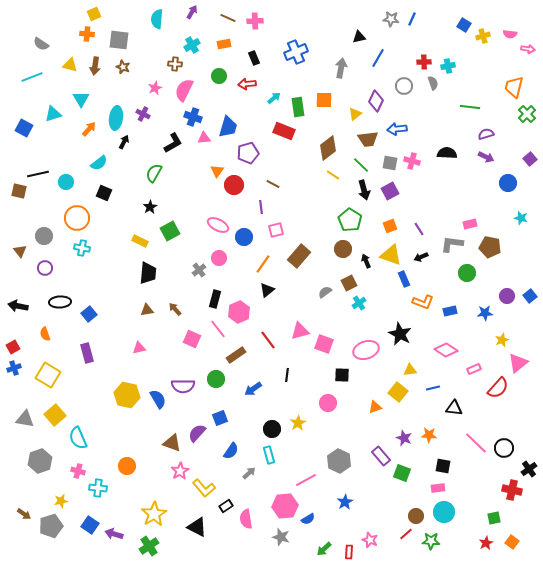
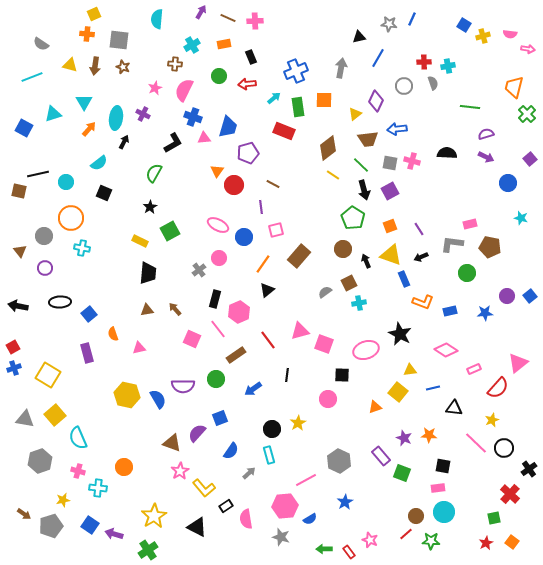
purple arrow at (192, 12): moved 9 px right
gray star at (391, 19): moved 2 px left, 5 px down
blue cross at (296, 52): moved 19 px down
black rectangle at (254, 58): moved 3 px left, 1 px up
cyan triangle at (81, 99): moved 3 px right, 3 px down
orange circle at (77, 218): moved 6 px left
green pentagon at (350, 220): moved 3 px right, 2 px up
cyan cross at (359, 303): rotated 24 degrees clockwise
orange semicircle at (45, 334): moved 68 px right
yellow star at (502, 340): moved 10 px left, 80 px down
pink circle at (328, 403): moved 4 px up
orange circle at (127, 466): moved 3 px left, 1 px down
red cross at (512, 490): moved 2 px left, 4 px down; rotated 30 degrees clockwise
yellow star at (61, 501): moved 2 px right, 1 px up
yellow star at (154, 514): moved 2 px down
blue semicircle at (308, 519): moved 2 px right
green cross at (149, 546): moved 1 px left, 4 px down
green arrow at (324, 549): rotated 42 degrees clockwise
red rectangle at (349, 552): rotated 40 degrees counterclockwise
